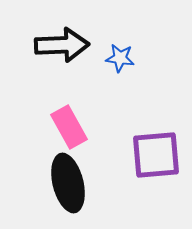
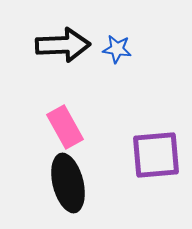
black arrow: moved 1 px right
blue star: moved 3 px left, 9 px up
pink rectangle: moved 4 px left
